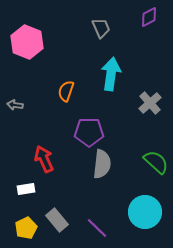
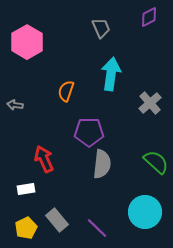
pink hexagon: rotated 8 degrees clockwise
